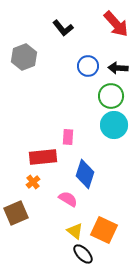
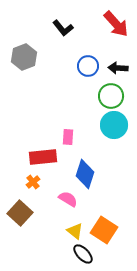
brown square: moved 4 px right; rotated 25 degrees counterclockwise
orange square: rotated 8 degrees clockwise
